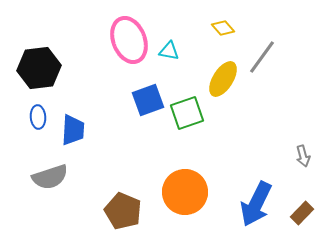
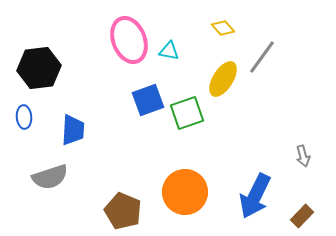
blue ellipse: moved 14 px left
blue arrow: moved 1 px left, 8 px up
brown rectangle: moved 3 px down
